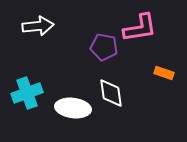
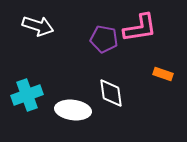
white arrow: rotated 24 degrees clockwise
purple pentagon: moved 8 px up
orange rectangle: moved 1 px left, 1 px down
cyan cross: moved 2 px down
white ellipse: moved 2 px down
